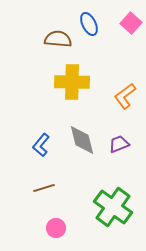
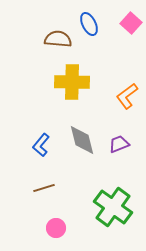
orange L-shape: moved 2 px right
